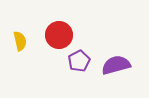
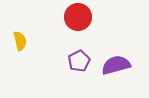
red circle: moved 19 px right, 18 px up
